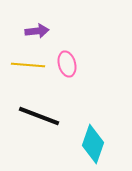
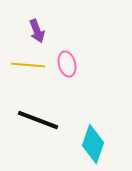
purple arrow: rotated 75 degrees clockwise
black line: moved 1 px left, 4 px down
